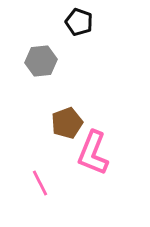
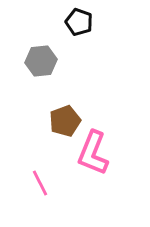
brown pentagon: moved 2 px left, 2 px up
